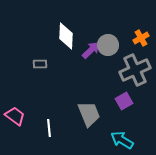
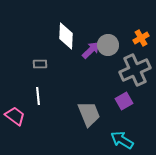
white line: moved 11 px left, 32 px up
